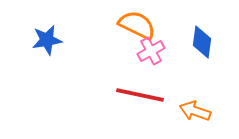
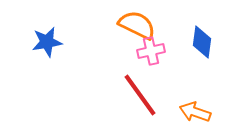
blue star: moved 2 px down
pink cross: rotated 16 degrees clockwise
red line: rotated 42 degrees clockwise
orange arrow: moved 1 px down
